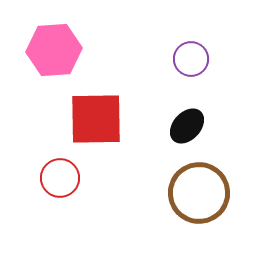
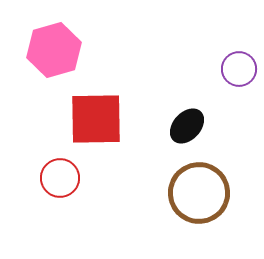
pink hexagon: rotated 12 degrees counterclockwise
purple circle: moved 48 px right, 10 px down
